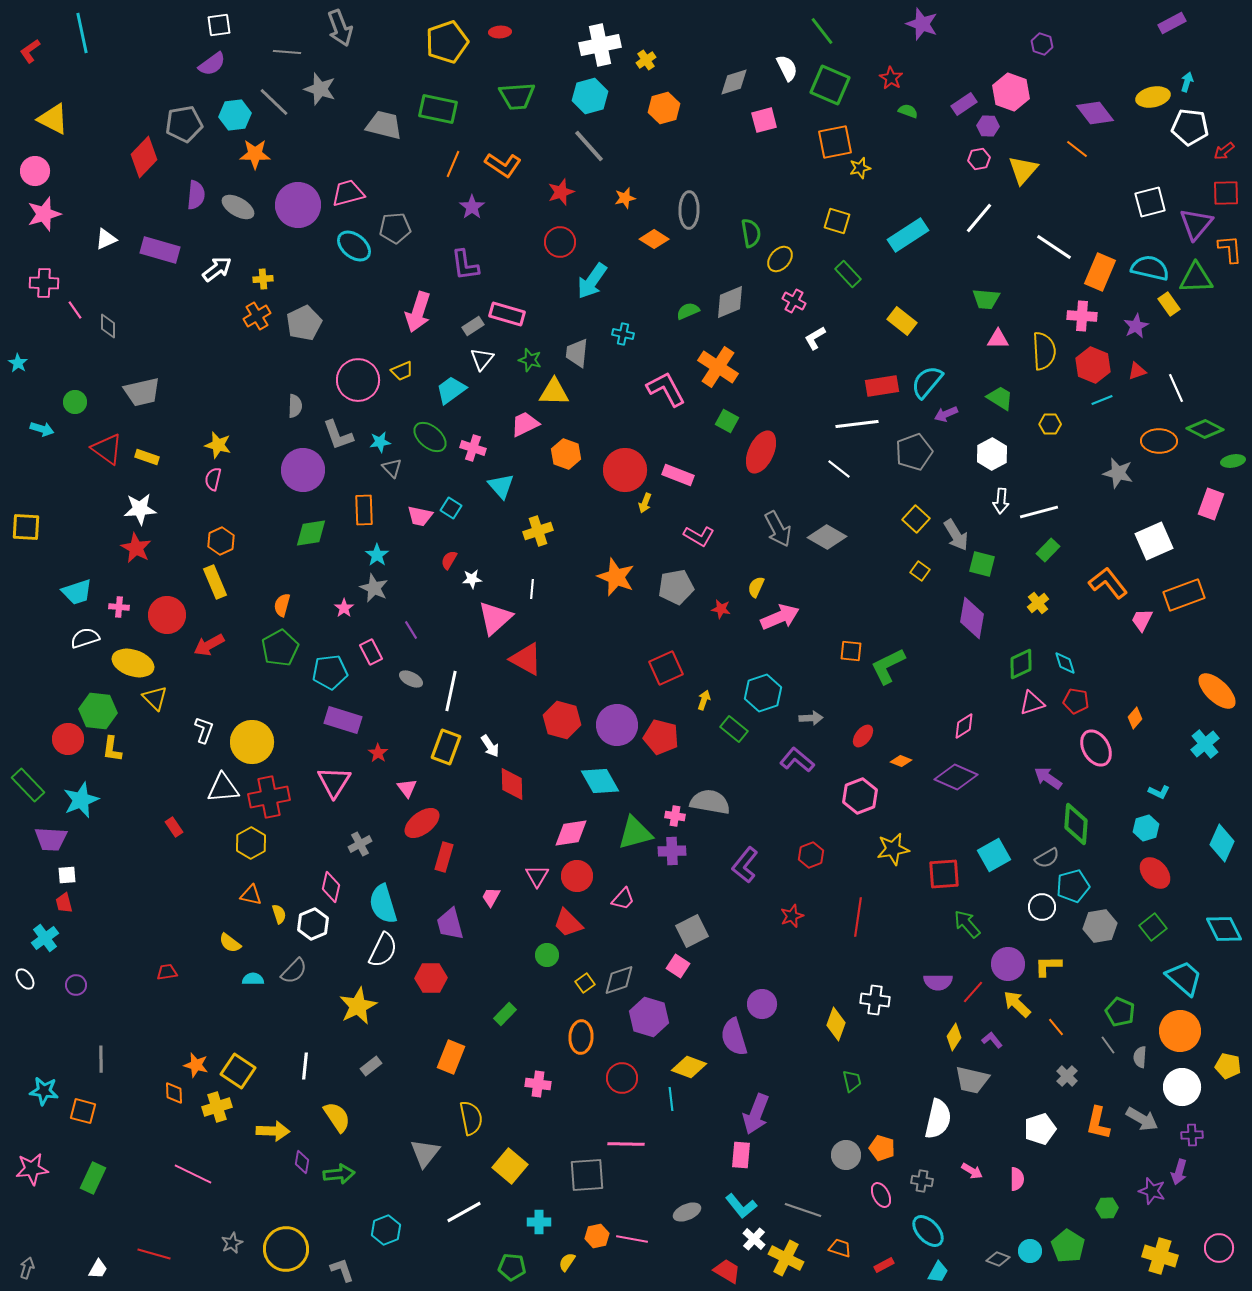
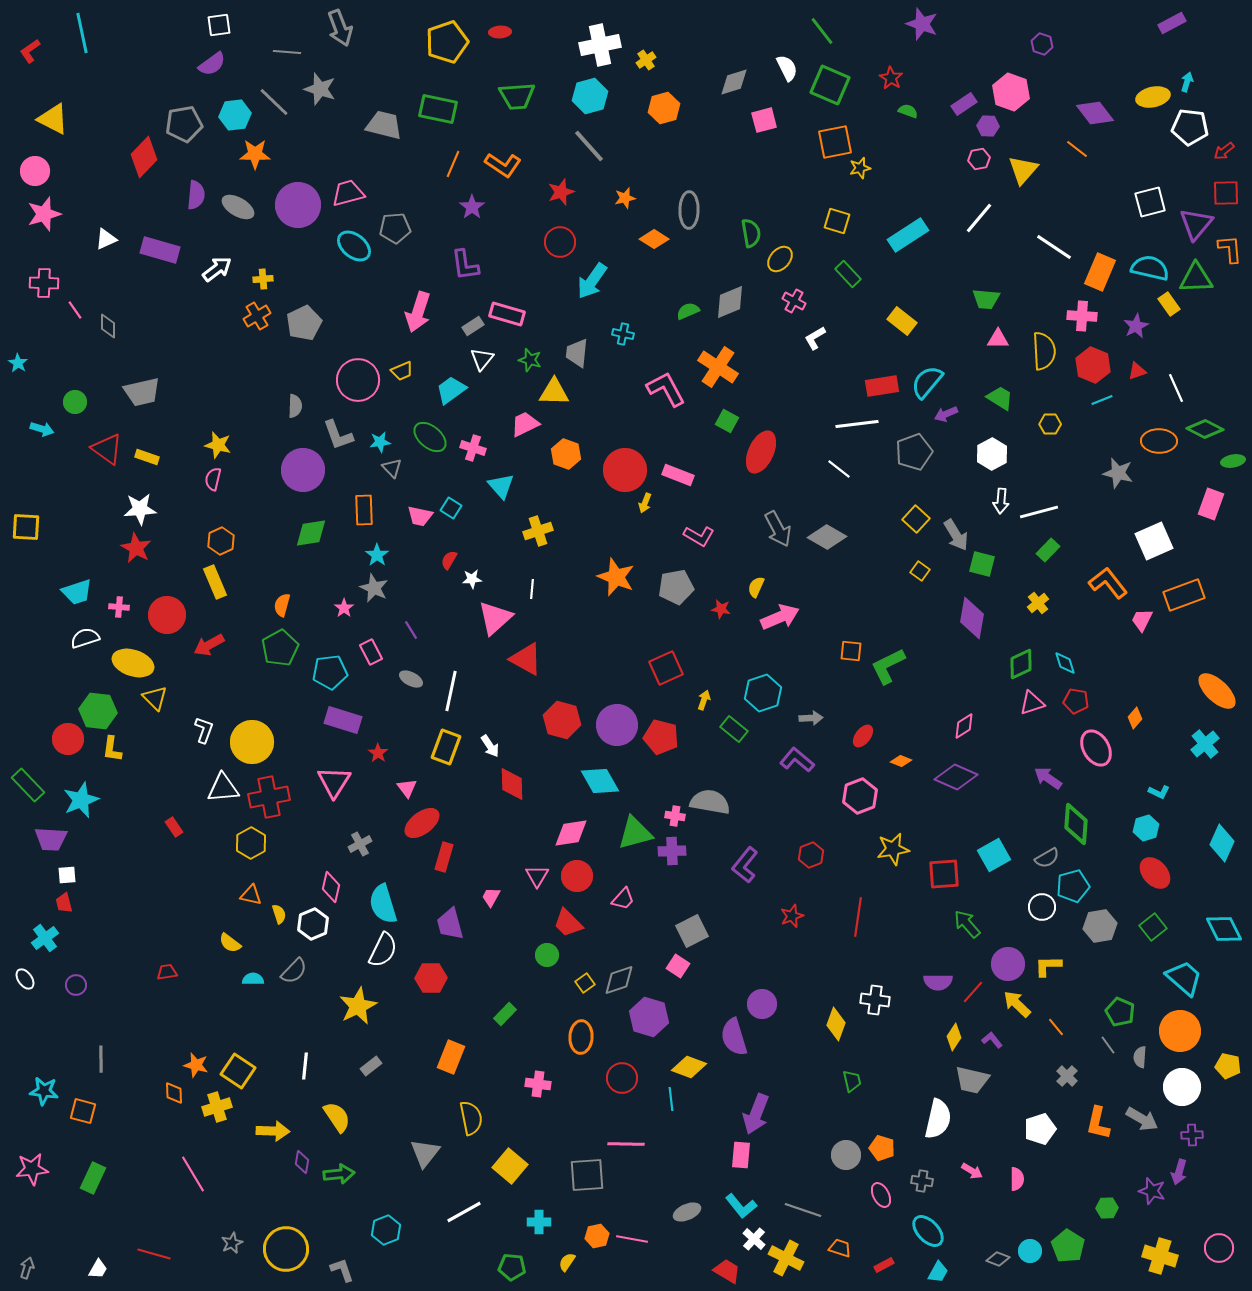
pink line at (193, 1174): rotated 33 degrees clockwise
